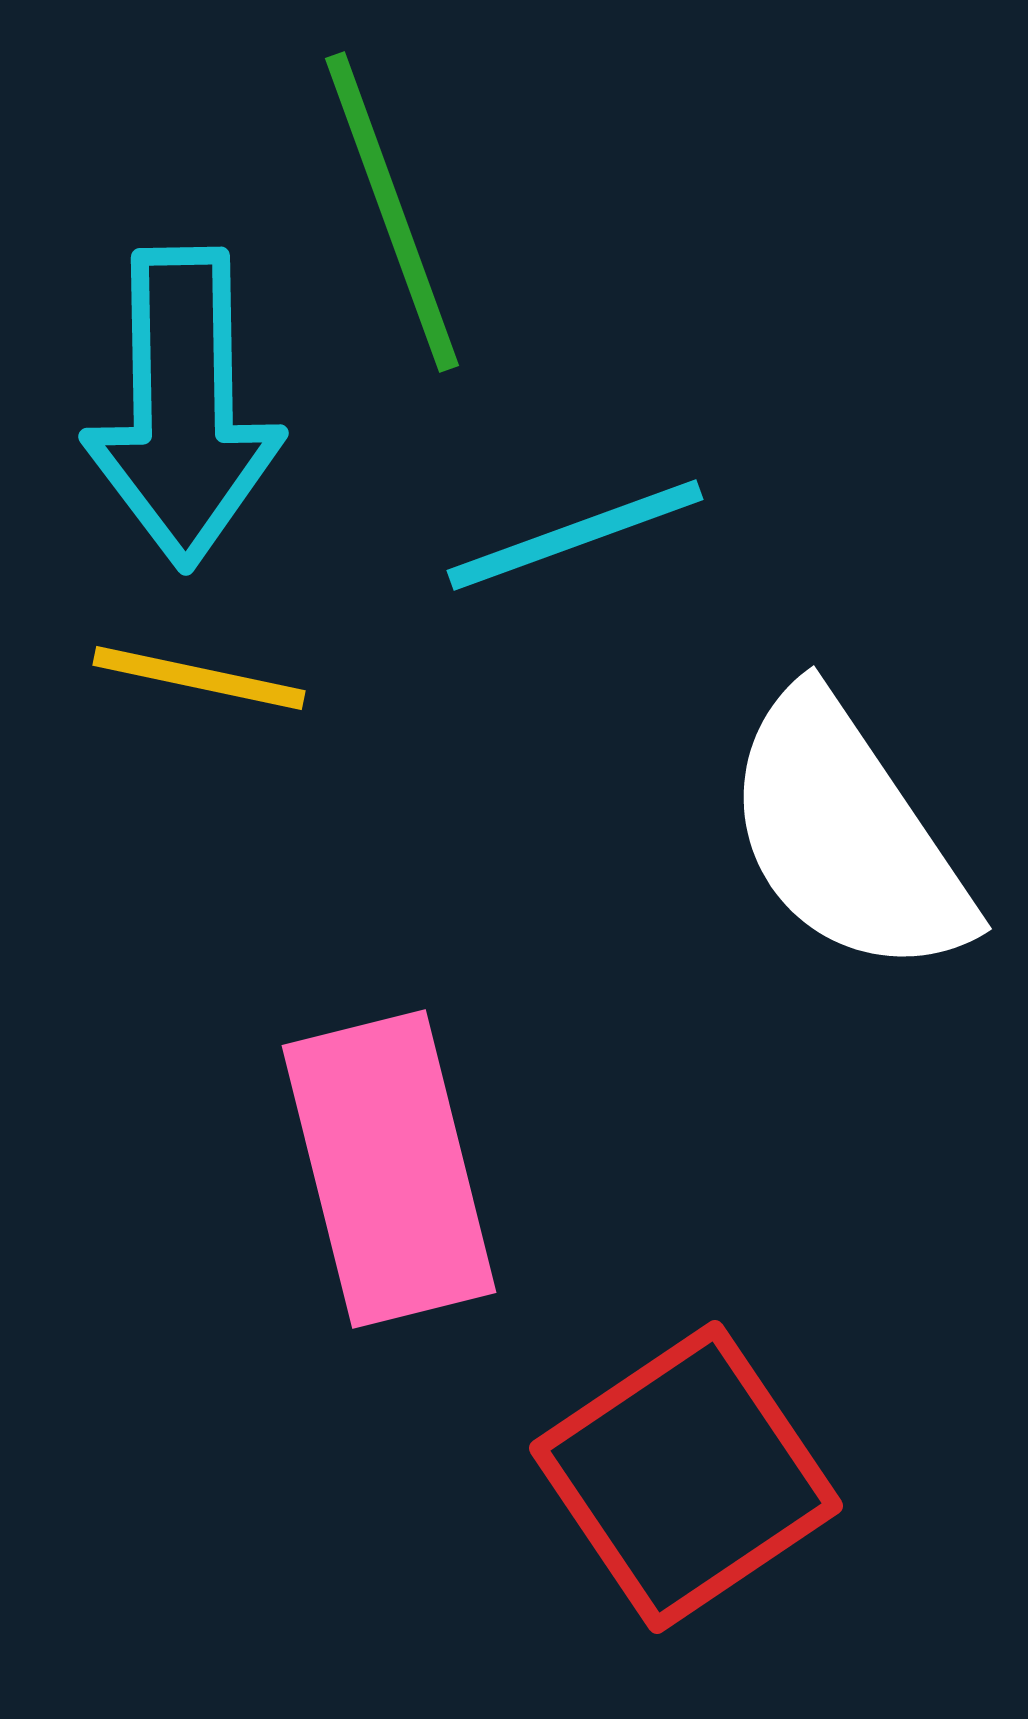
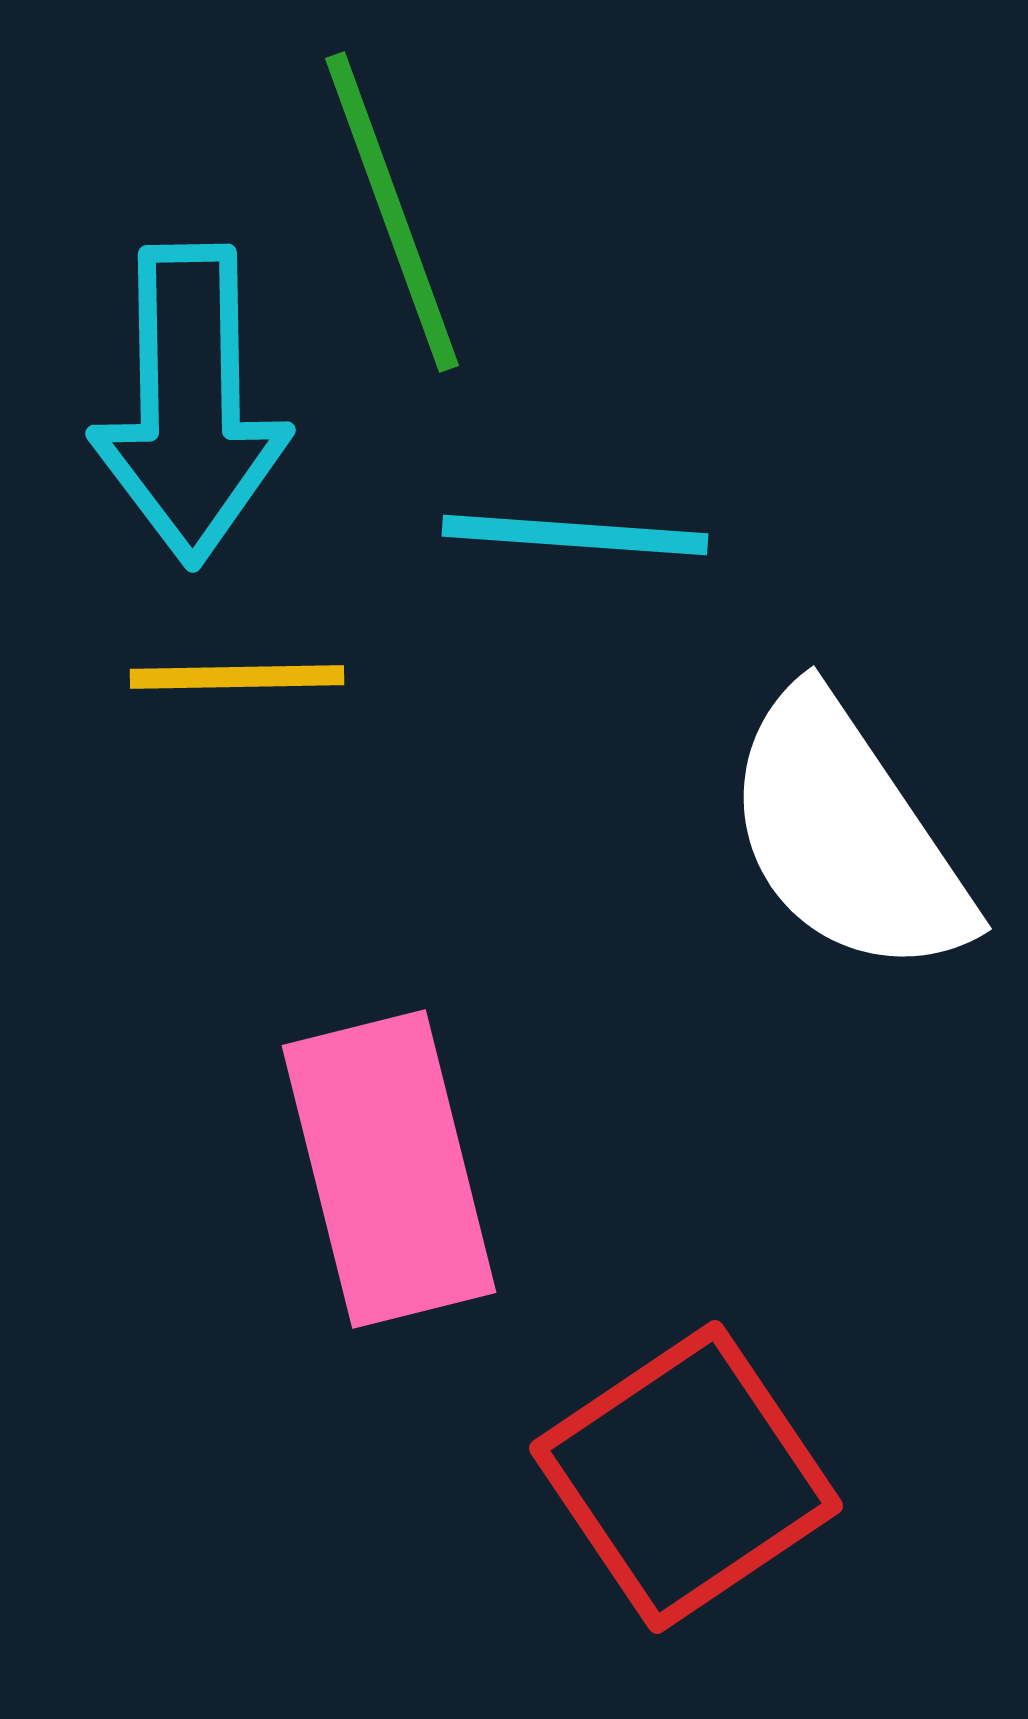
cyan arrow: moved 7 px right, 3 px up
cyan line: rotated 24 degrees clockwise
yellow line: moved 38 px right, 1 px up; rotated 13 degrees counterclockwise
